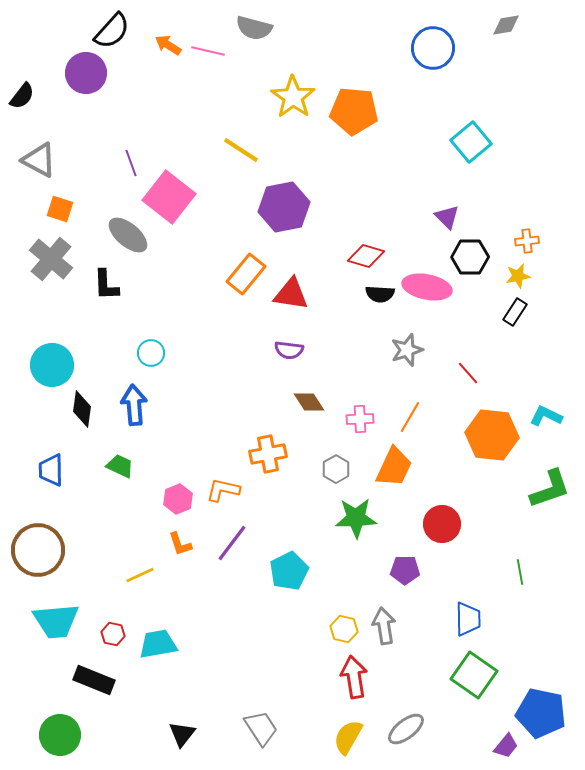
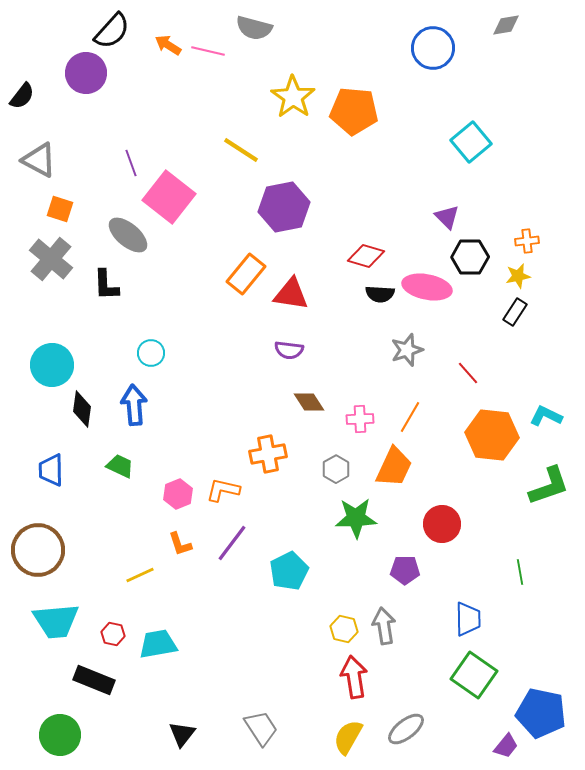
green L-shape at (550, 489): moved 1 px left, 3 px up
pink hexagon at (178, 499): moved 5 px up
